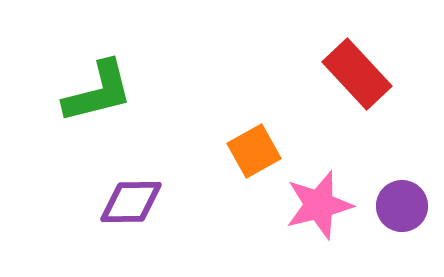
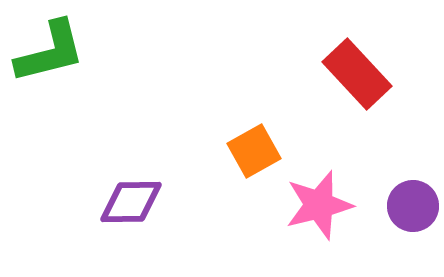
green L-shape: moved 48 px left, 40 px up
purple circle: moved 11 px right
